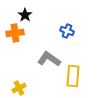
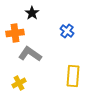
black star: moved 7 px right, 2 px up
blue cross: rotated 16 degrees clockwise
gray L-shape: moved 19 px left, 5 px up
yellow cross: moved 5 px up
